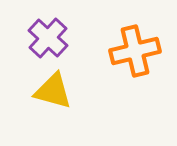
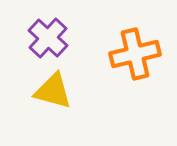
orange cross: moved 3 px down
